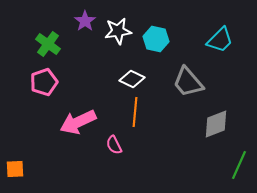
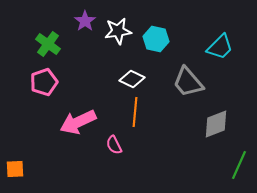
cyan trapezoid: moved 7 px down
